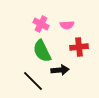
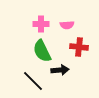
pink cross: rotated 28 degrees counterclockwise
red cross: rotated 12 degrees clockwise
